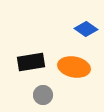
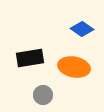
blue diamond: moved 4 px left
black rectangle: moved 1 px left, 4 px up
